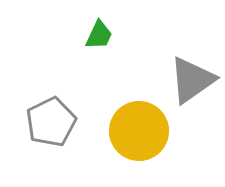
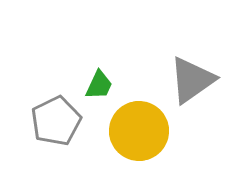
green trapezoid: moved 50 px down
gray pentagon: moved 5 px right, 1 px up
